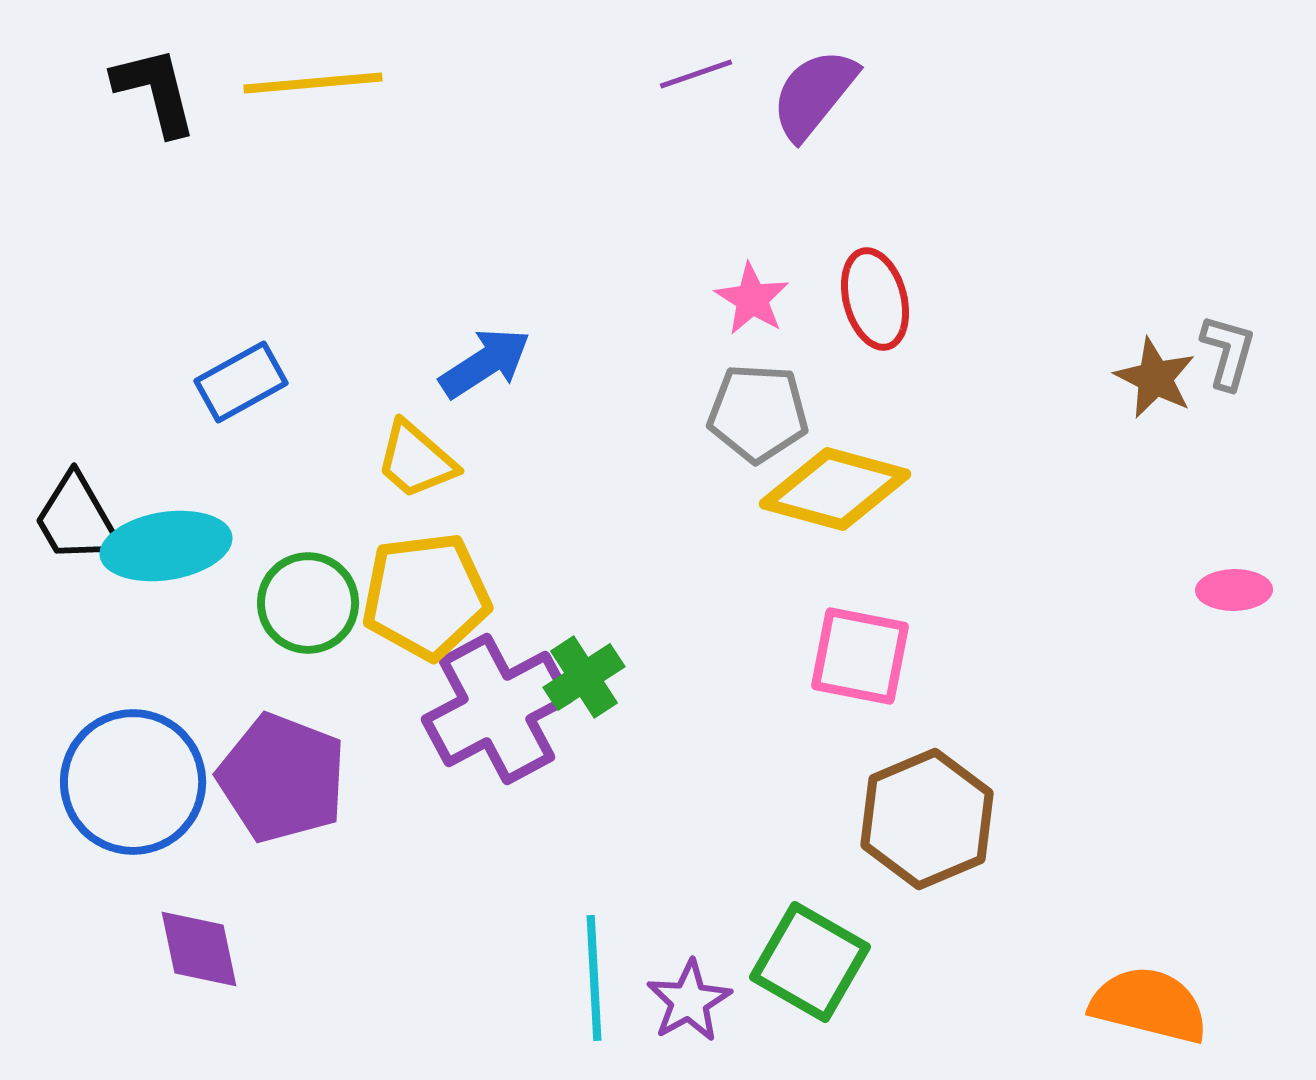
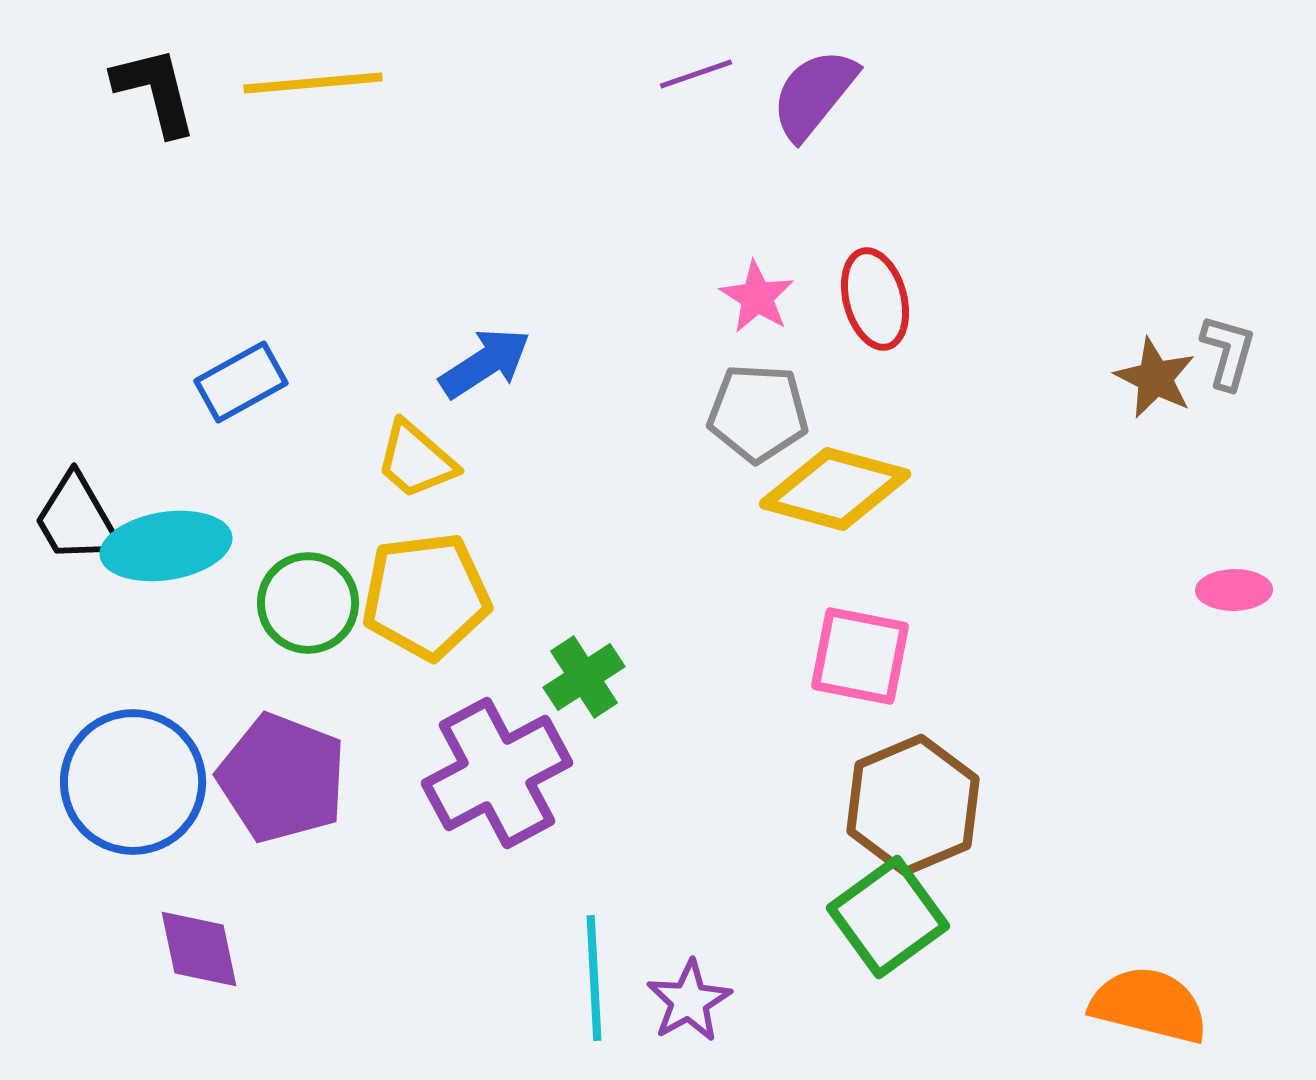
pink star: moved 5 px right, 2 px up
purple cross: moved 64 px down
brown hexagon: moved 14 px left, 14 px up
green square: moved 78 px right, 45 px up; rotated 24 degrees clockwise
